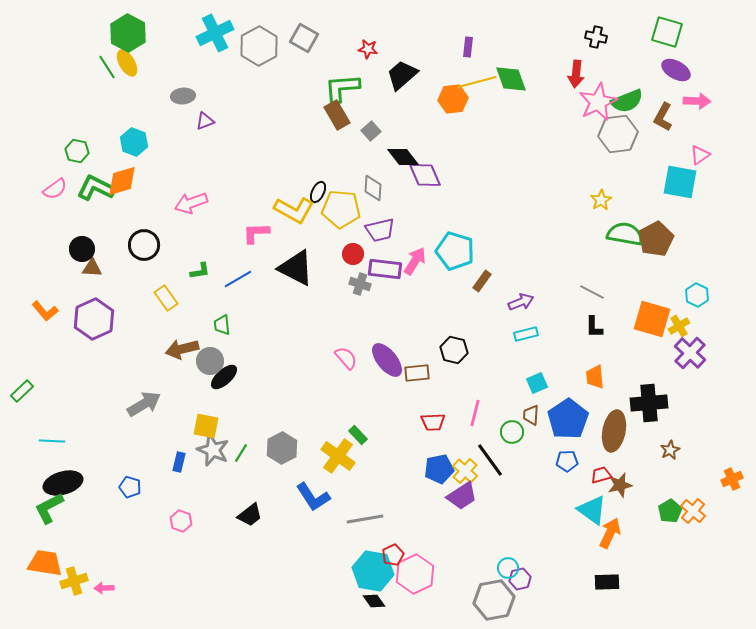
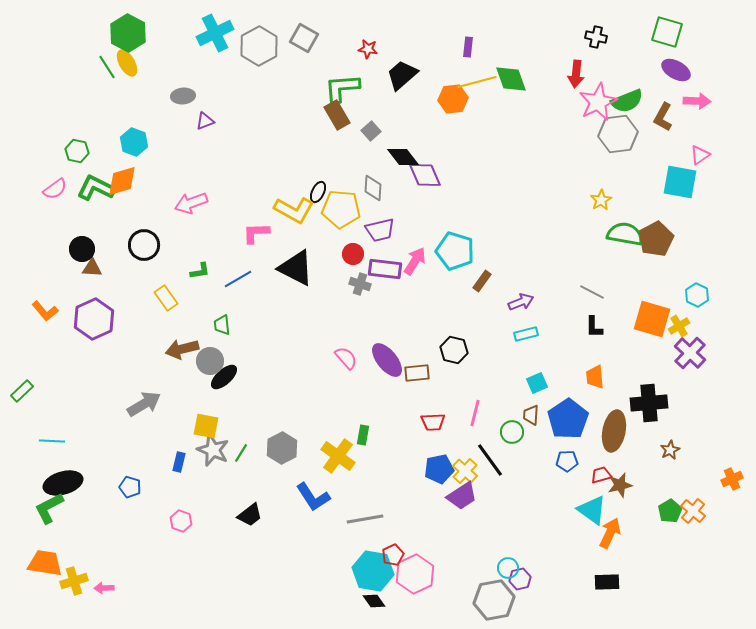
green rectangle at (358, 435): moved 5 px right; rotated 54 degrees clockwise
